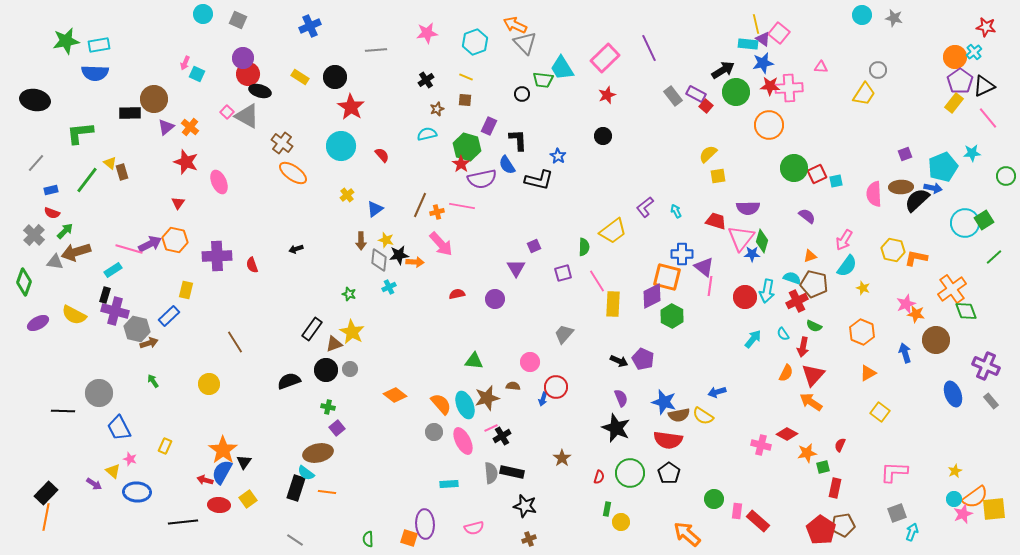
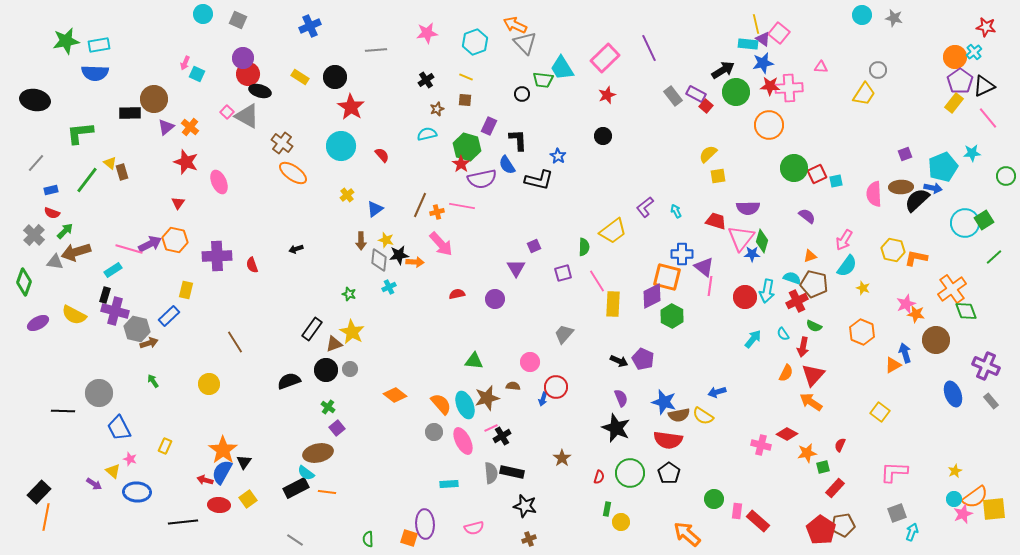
orange triangle at (868, 373): moved 25 px right, 8 px up
green cross at (328, 407): rotated 24 degrees clockwise
black rectangle at (296, 488): rotated 45 degrees clockwise
red rectangle at (835, 488): rotated 30 degrees clockwise
black rectangle at (46, 493): moved 7 px left, 1 px up
